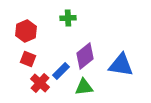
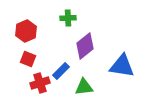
purple diamond: moved 10 px up
blue triangle: moved 1 px right, 1 px down
red cross: rotated 30 degrees clockwise
